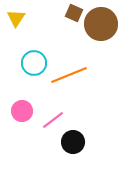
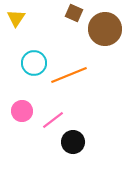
brown circle: moved 4 px right, 5 px down
